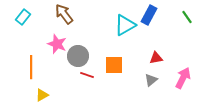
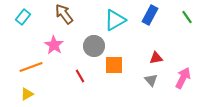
blue rectangle: moved 1 px right
cyan triangle: moved 10 px left, 5 px up
pink star: moved 3 px left, 1 px down; rotated 12 degrees clockwise
gray circle: moved 16 px right, 10 px up
orange line: rotated 70 degrees clockwise
red line: moved 7 px left, 1 px down; rotated 40 degrees clockwise
gray triangle: rotated 32 degrees counterclockwise
yellow triangle: moved 15 px left, 1 px up
